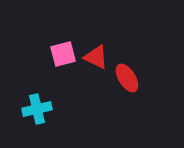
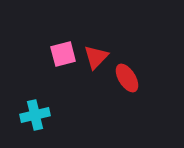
red triangle: rotated 48 degrees clockwise
cyan cross: moved 2 px left, 6 px down
